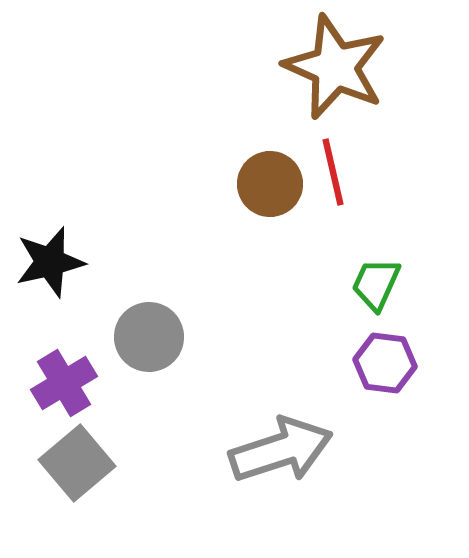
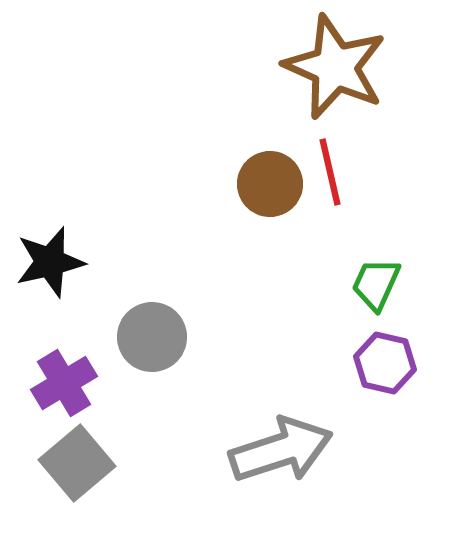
red line: moved 3 px left
gray circle: moved 3 px right
purple hexagon: rotated 6 degrees clockwise
